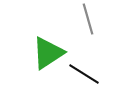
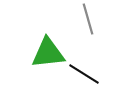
green triangle: rotated 27 degrees clockwise
